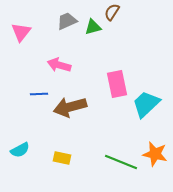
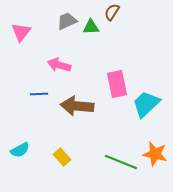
green triangle: moved 2 px left; rotated 12 degrees clockwise
brown arrow: moved 7 px right, 1 px up; rotated 20 degrees clockwise
yellow rectangle: moved 1 px up; rotated 36 degrees clockwise
